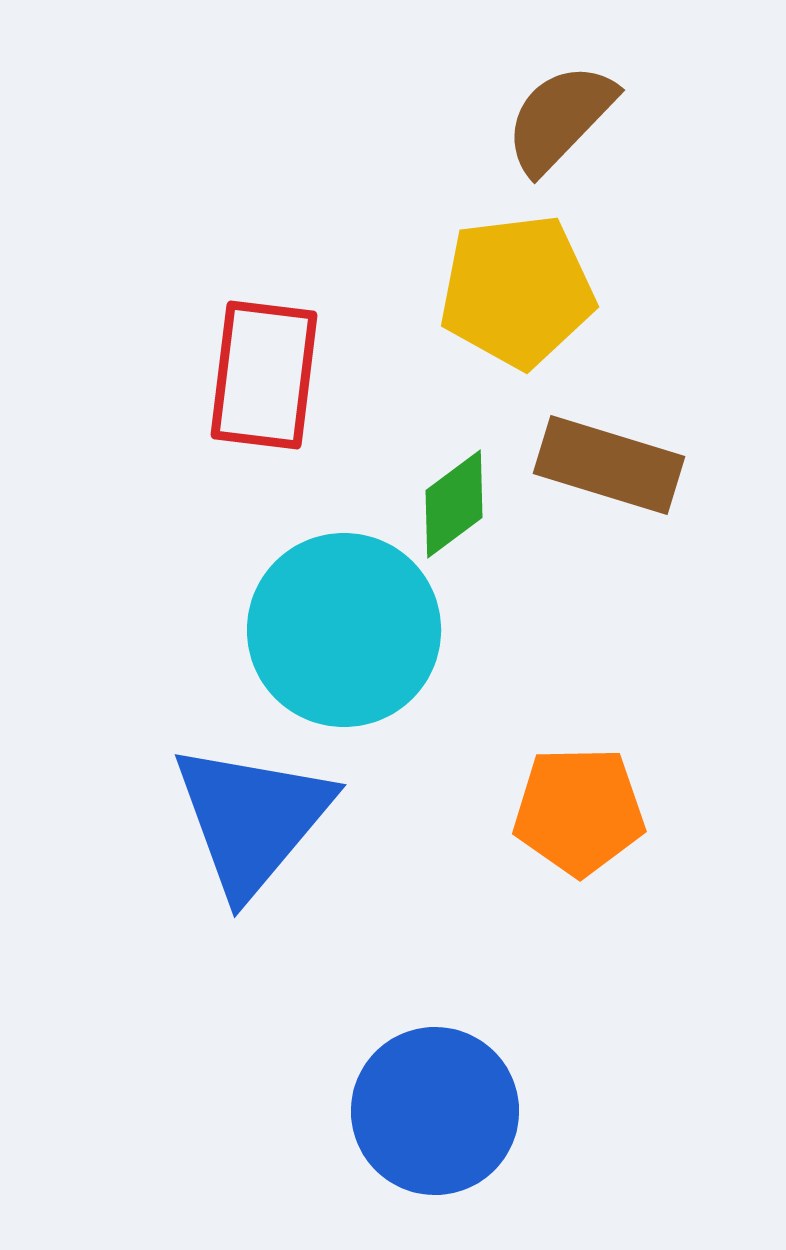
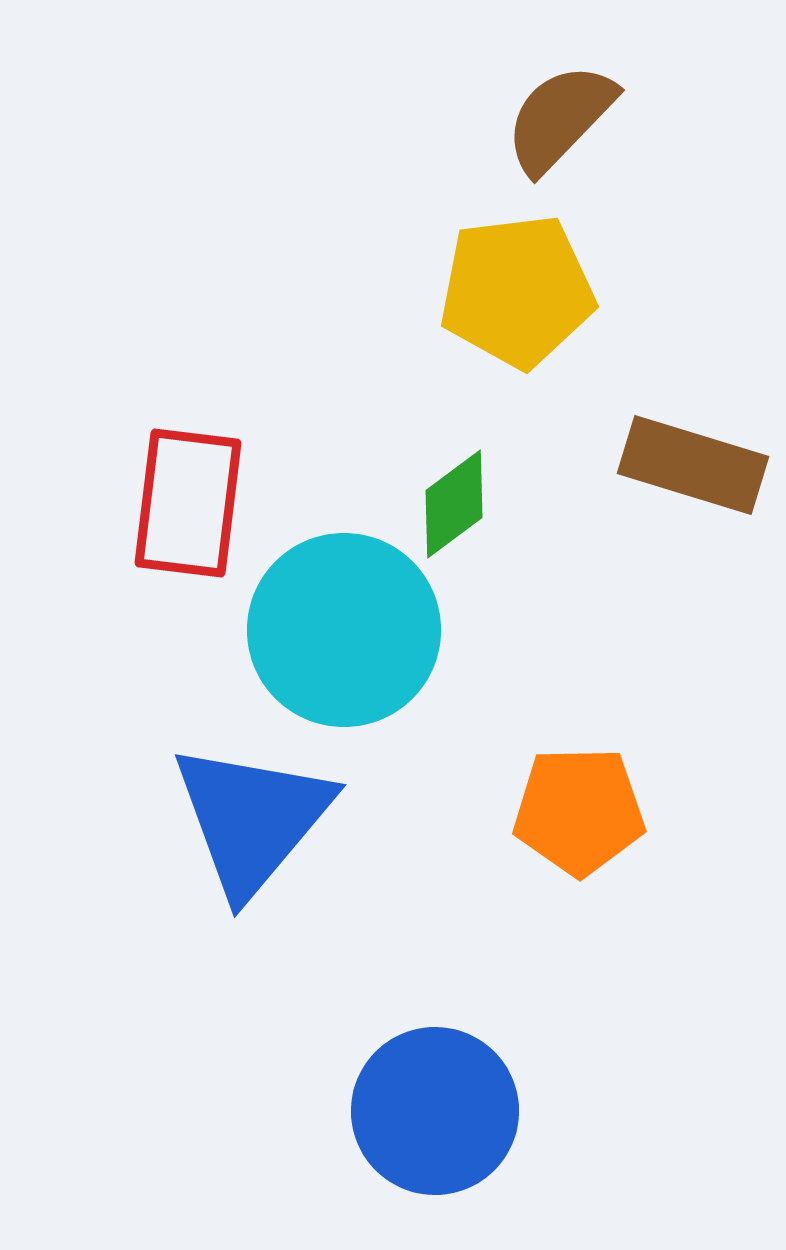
red rectangle: moved 76 px left, 128 px down
brown rectangle: moved 84 px right
